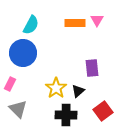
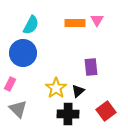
purple rectangle: moved 1 px left, 1 px up
red square: moved 3 px right
black cross: moved 2 px right, 1 px up
